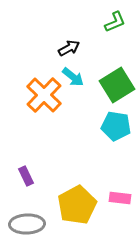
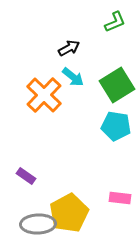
purple rectangle: rotated 30 degrees counterclockwise
yellow pentagon: moved 8 px left, 8 px down
gray ellipse: moved 11 px right
